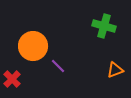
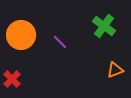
green cross: rotated 20 degrees clockwise
orange circle: moved 12 px left, 11 px up
purple line: moved 2 px right, 24 px up
